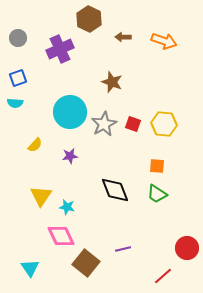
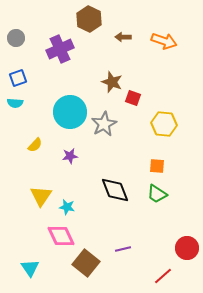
gray circle: moved 2 px left
red square: moved 26 px up
